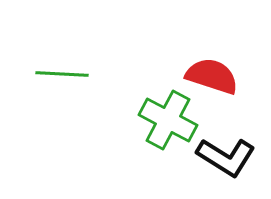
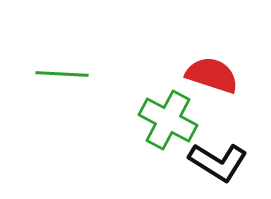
red semicircle: moved 1 px up
black L-shape: moved 8 px left, 5 px down
